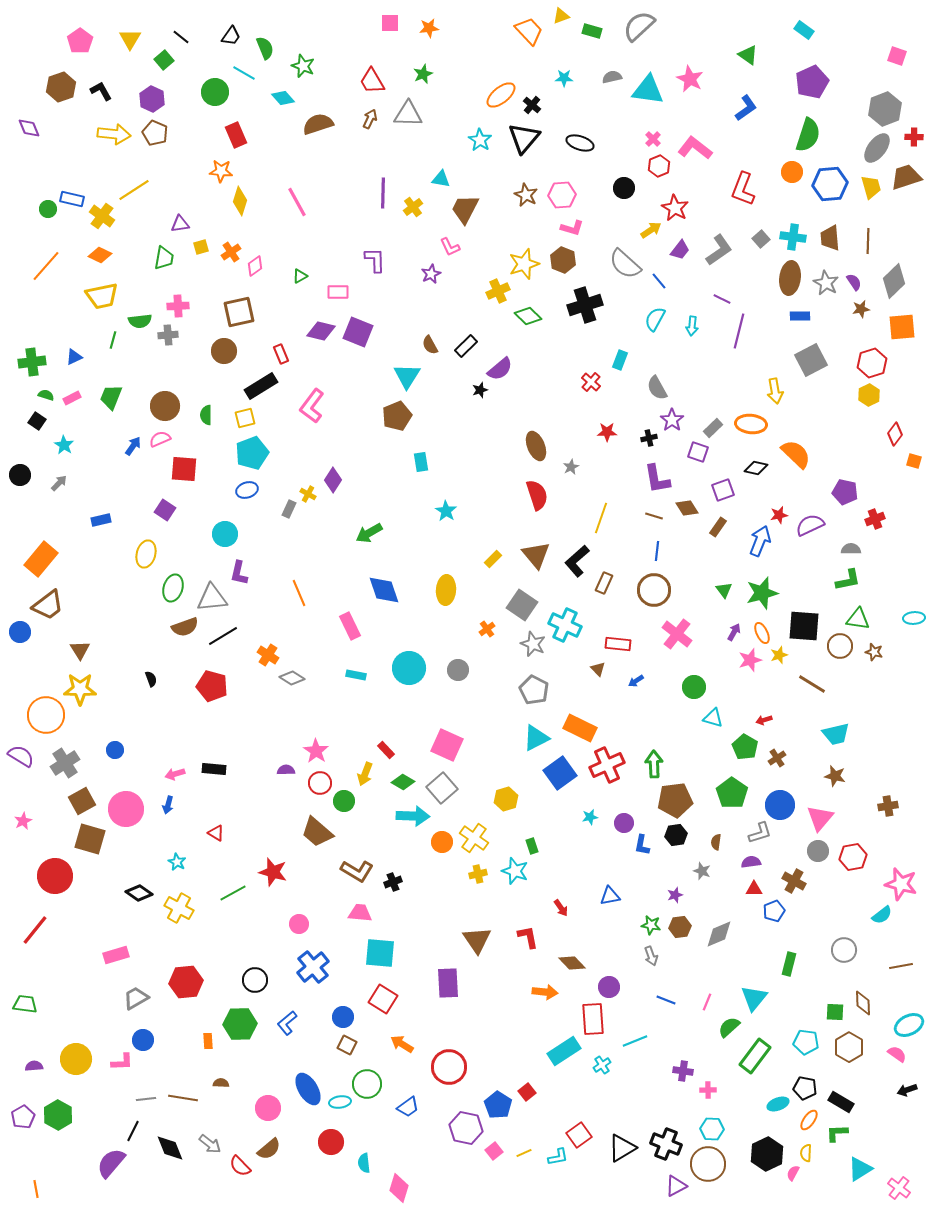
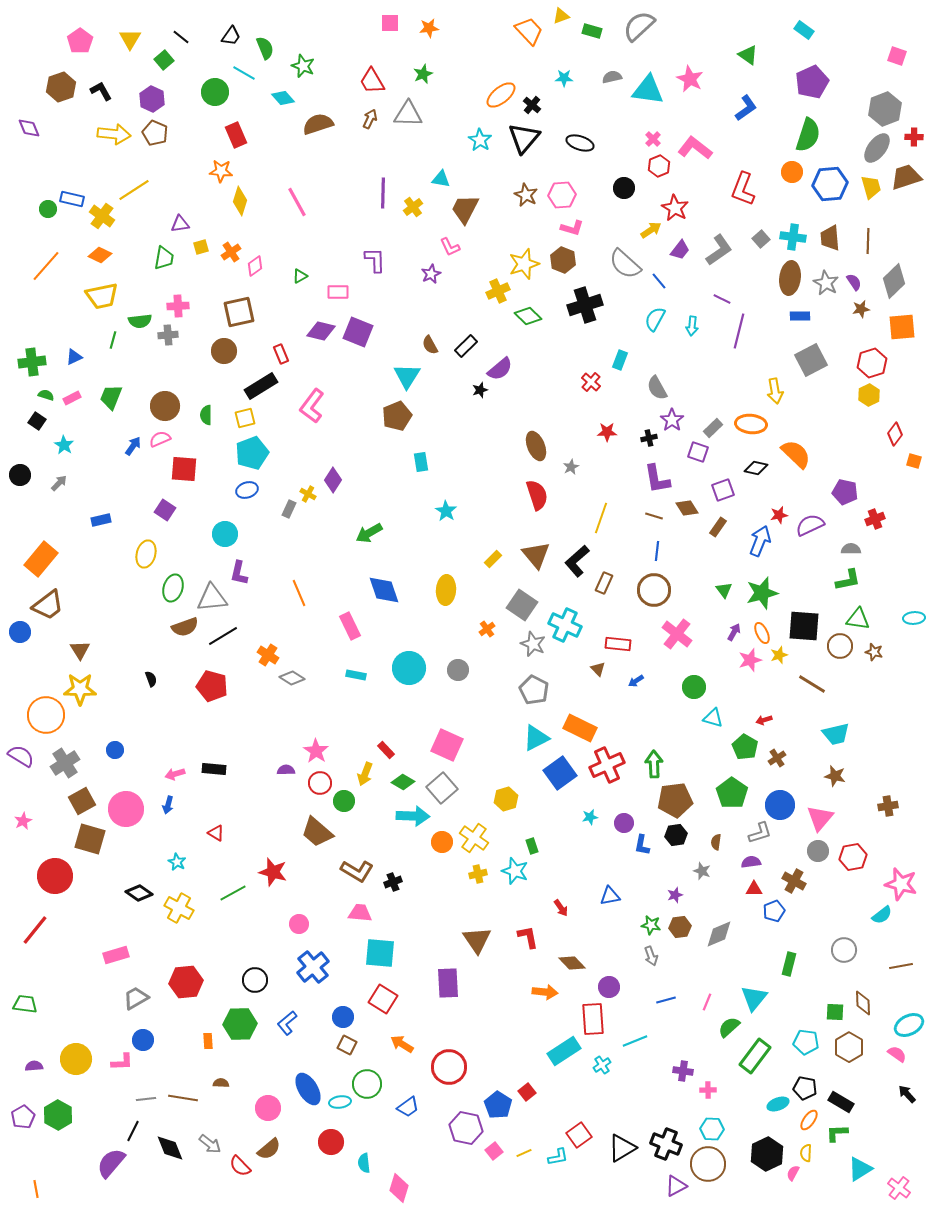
blue line at (666, 1000): rotated 36 degrees counterclockwise
black arrow at (907, 1090): moved 4 px down; rotated 66 degrees clockwise
